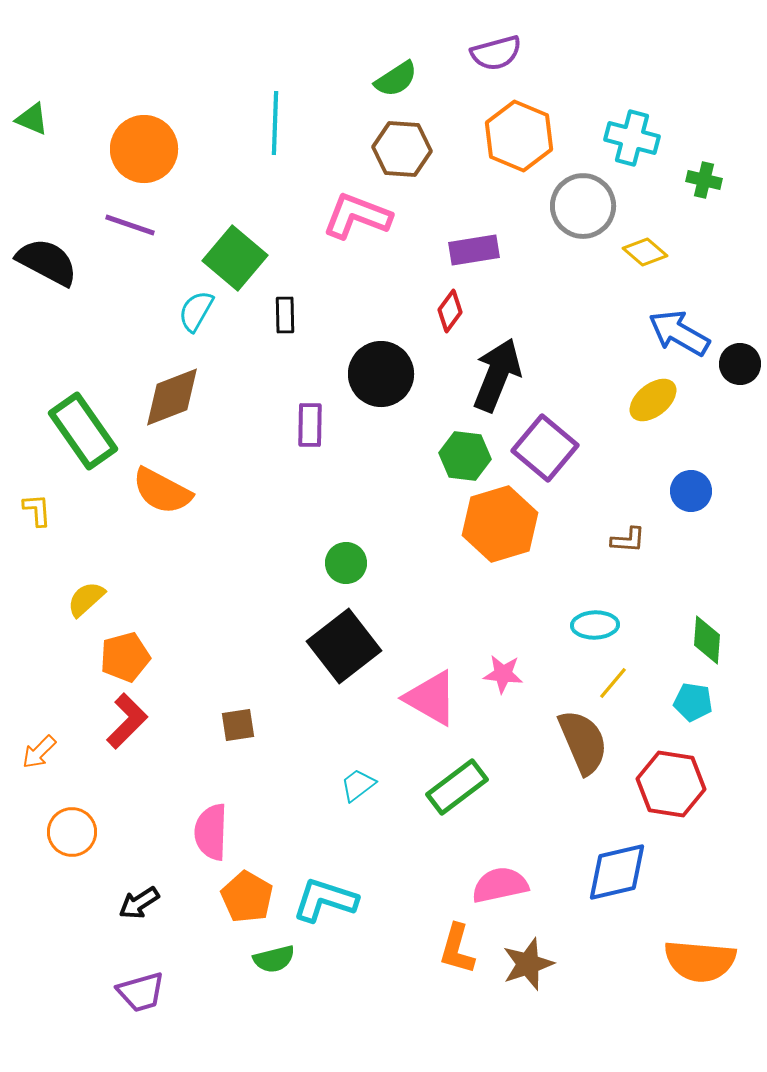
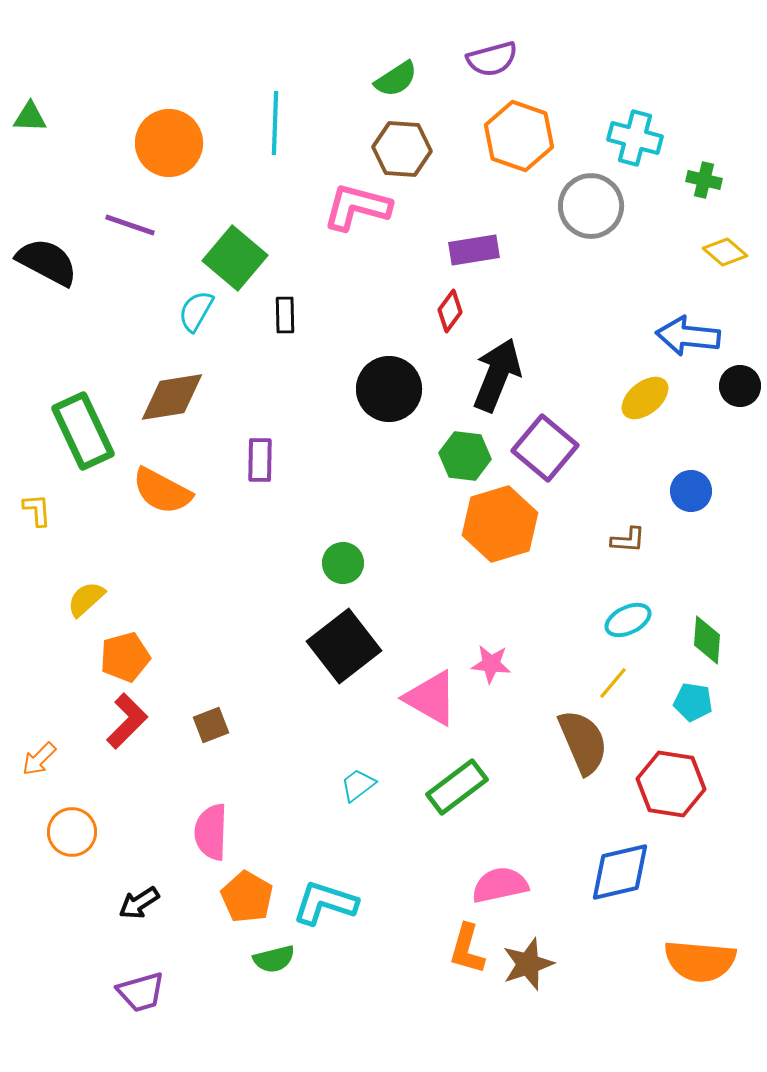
purple semicircle at (496, 53): moved 4 px left, 6 px down
green triangle at (32, 119): moved 2 px left, 2 px up; rotated 21 degrees counterclockwise
orange hexagon at (519, 136): rotated 4 degrees counterclockwise
cyan cross at (632, 138): moved 3 px right
orange circle at (144, 149): moved 25 px right, 6 px up
gray circle at (583, 206): moved 8 px right
pink L-shape at (357, 216): moved 9 px up; rotated 6 degrees counterclockwise
yellow diamond at (645, 252): moved 80 px right
blue arrow at (679, 333): moved 9 px right, 3 px down; rotated 24 degrees counterclockwise
black circle at (740, 364): moved 22 px down
black circle at (381, 374): moved 8 px right, 15 px down
brown diamond at (172, 397): rotated 12 degrees clockwise
yellow ellipse at (653, 400): moved 8 px left, 2 px up
purple rectangle at (310, 425): moved 50 px left, 35 px down
green rectangle at (83, 431): rotated 10 degrees clockwise
green circle at (346, 563): moved 3 px left
cyan ellipse at (595, 625): moved 33 px right, 5 px up; rotated 24 degrees counterclockwise
pink star at (503, 674): moved 12 px left, 10 px up
brown square at (238, 725): moved 27 px left; rotated 12 degrees counterclockwise
orange arrow at (39, 752): moved 7 px down
blue diamond at (617, 872): moved 3 px right
cyan L-shape at (325, 900): moved 3 px down
orange L-shape at (457, 949): moved 10 px right
